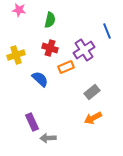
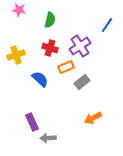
blue line: moved 6 px up; rotated 56 degrees clockwise
purple cross: moved 4 px left, 4 px up
gray rectangle: moved 10 px left, 10 px up
